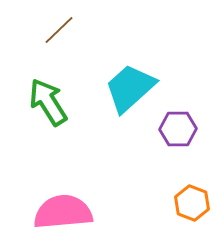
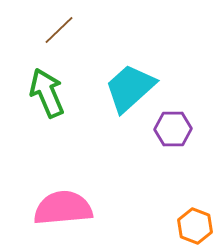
green arrow: moved 1 px left, 9 px up; rotated 9 degrees clockwise
purple hexagon: moved 5 px left
orange hexagon: moved 3 px right, 23 px down
pink semicircle: moved 4 px up
